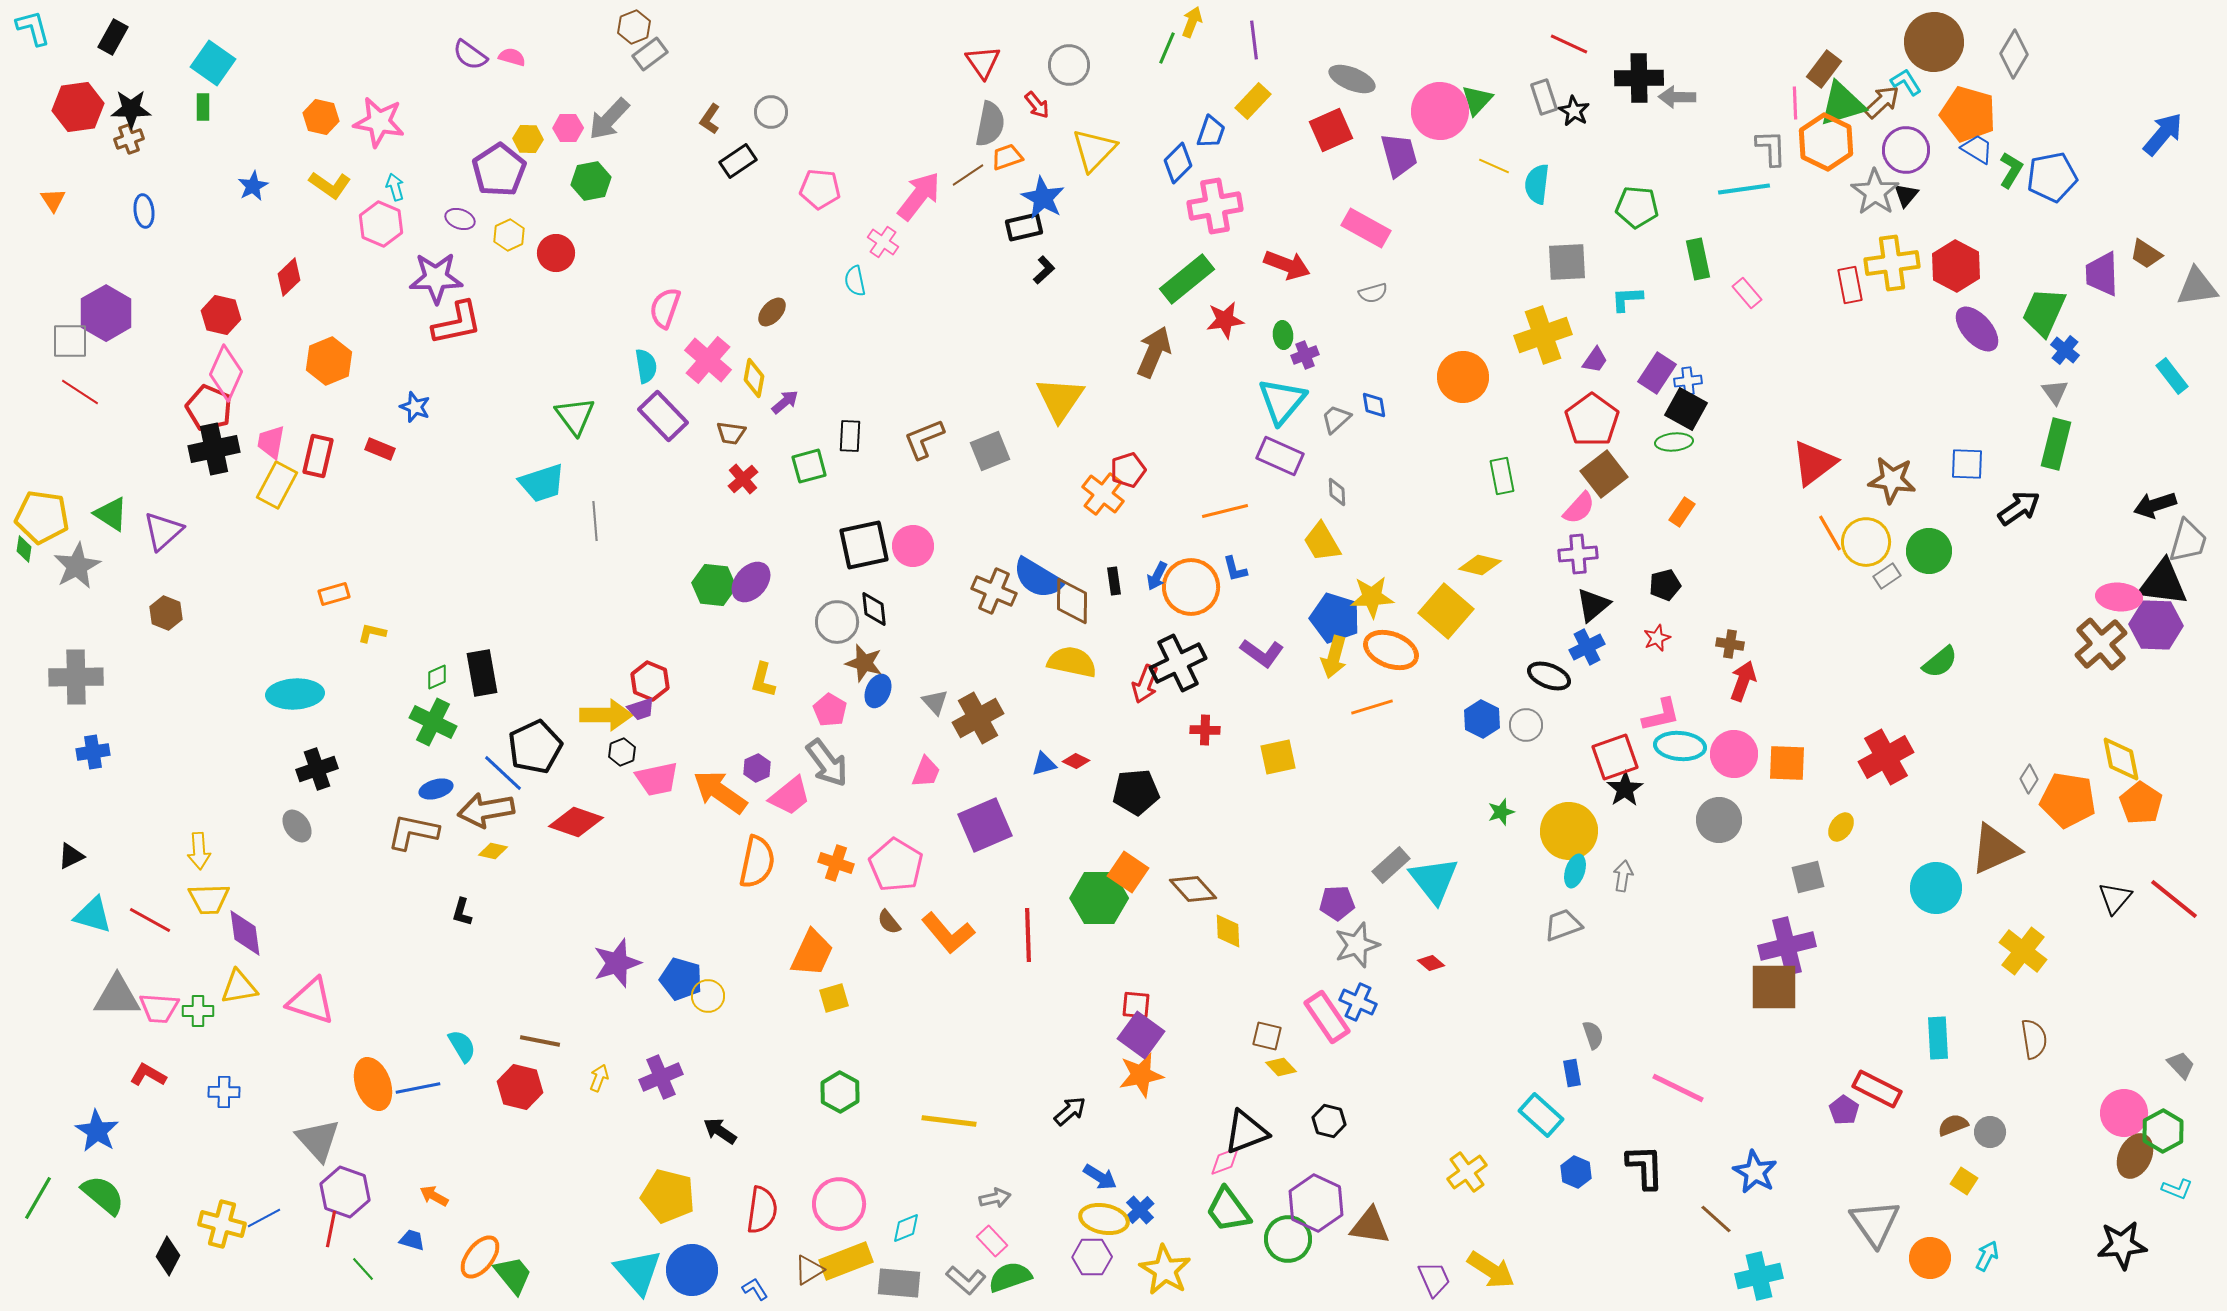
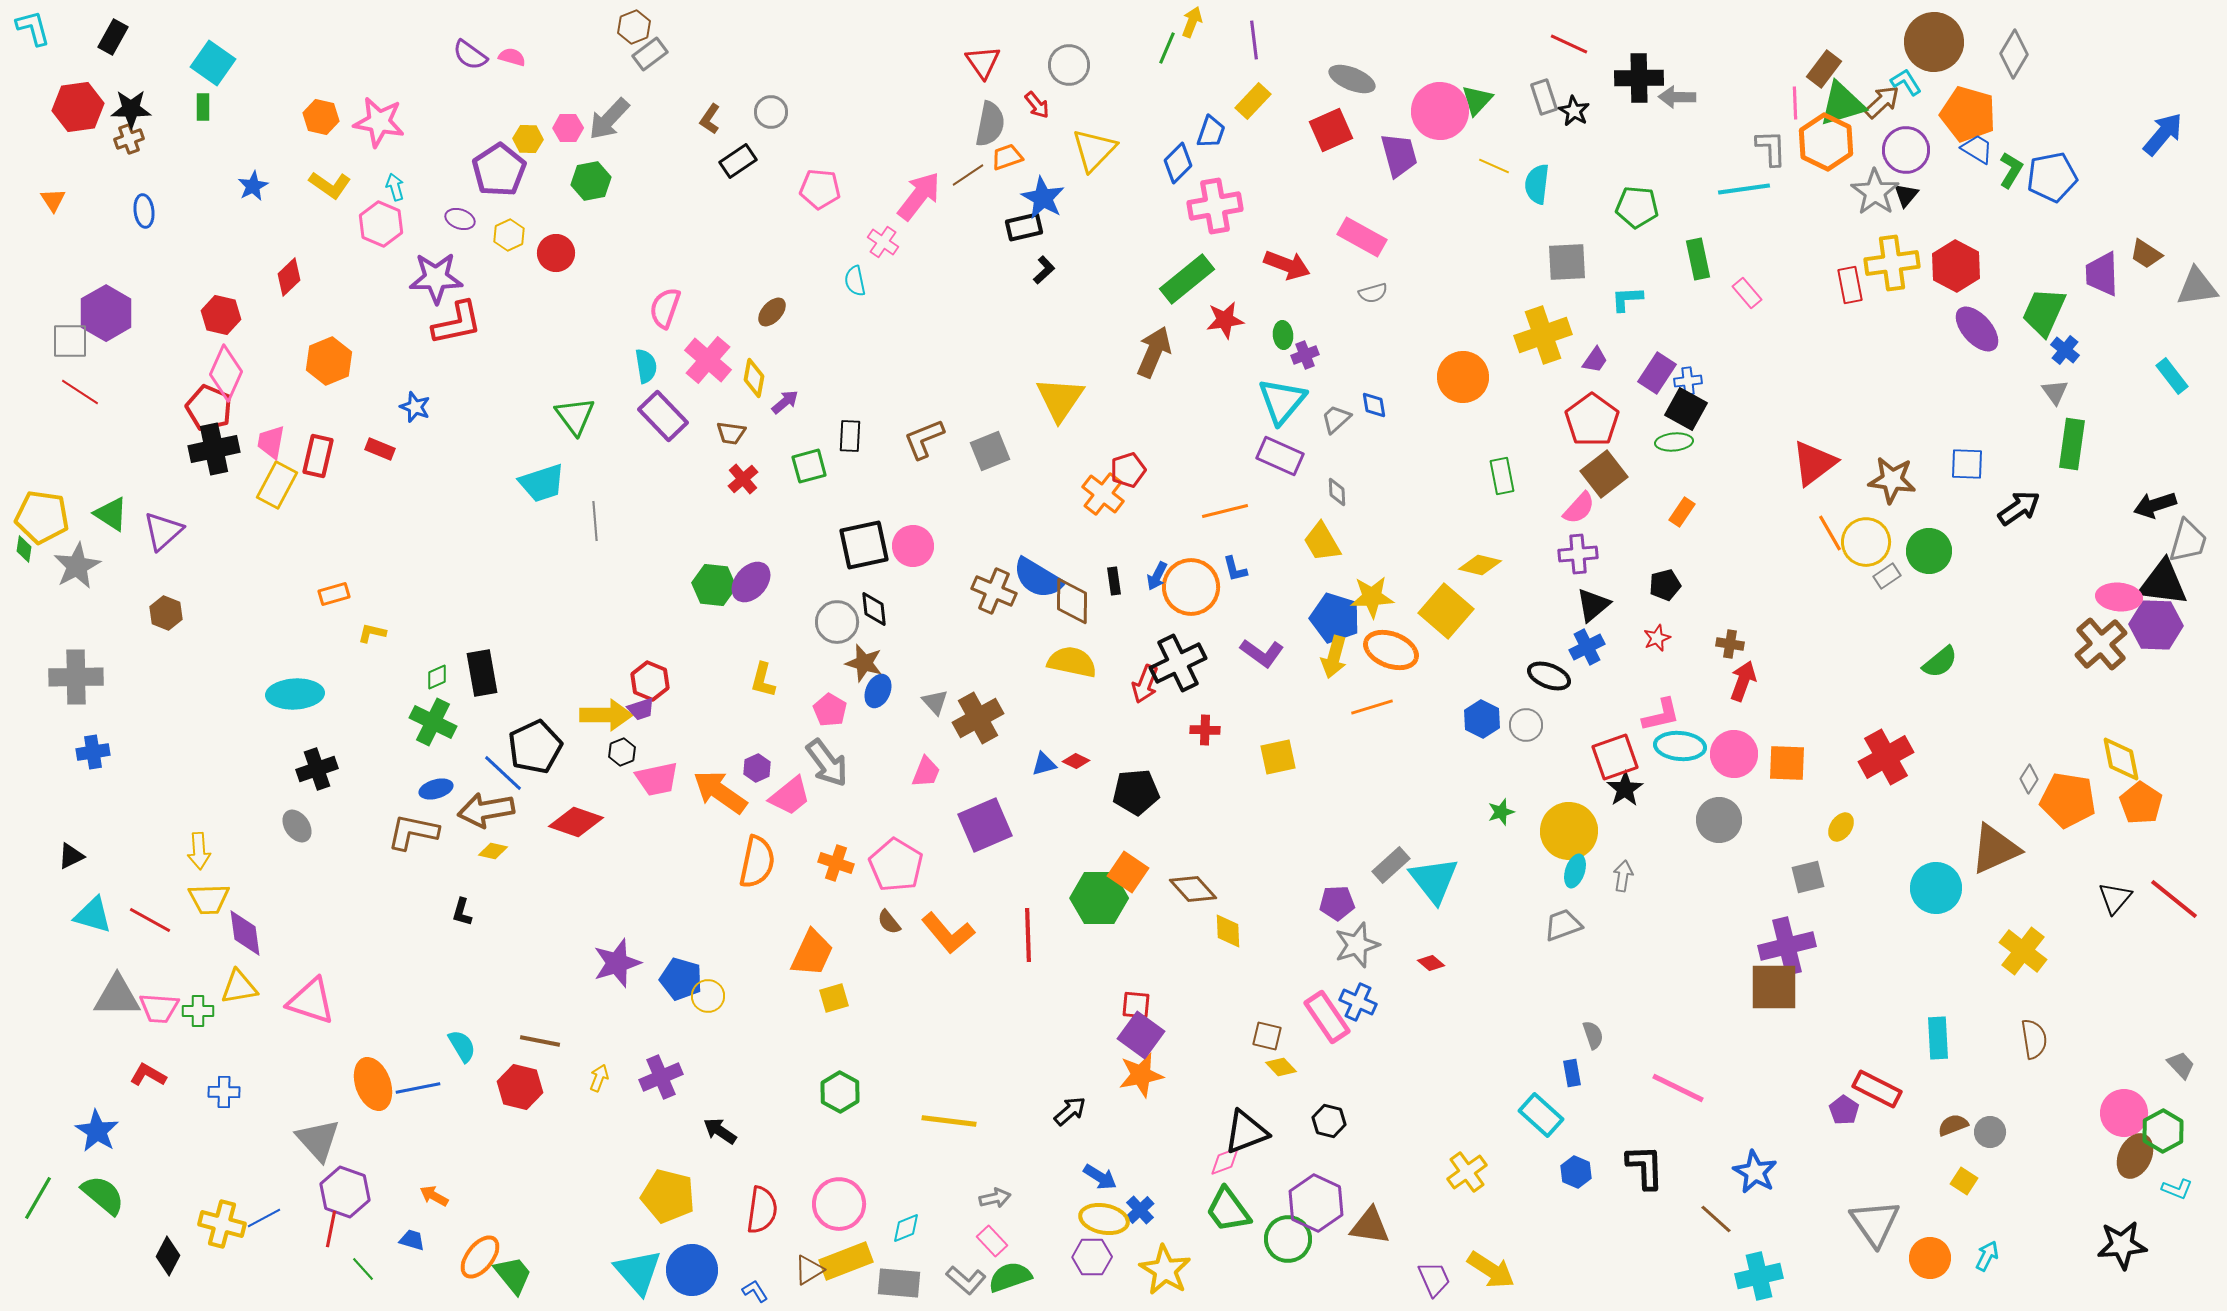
pink rectangle at (1366, 228): moved 4 px left, 9 px down
green rectangle at (2056, 444): moved 16 px right; rotated 6 degrees counterclockwise
blue L-shape at (755, 1289): moved 2 px down
